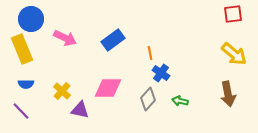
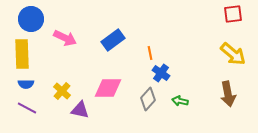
yellow rectangle: moved 5 px down; rotated 20 degrees clockwise
yellow arrow: moved 1 px left
purple line: moved 6 px right, 3 px up; rotated 18 degrees counterclockwise
